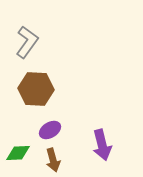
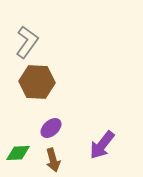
brown hexagon: moved 1 px right, 7 px up
purple ellipse: moved 1 px right, 2 px up; rotated 10 degrees counterclockwise
purple arrow: rotated 52 degrees clockwise
